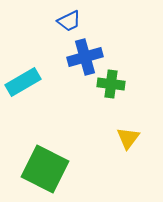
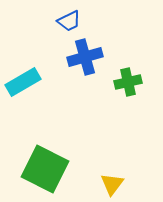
green cross: moved 17 px right, 2 px up; rotated 20 degrees counterclockwise
yellow triangle: moved 16 px left, 46 px down
